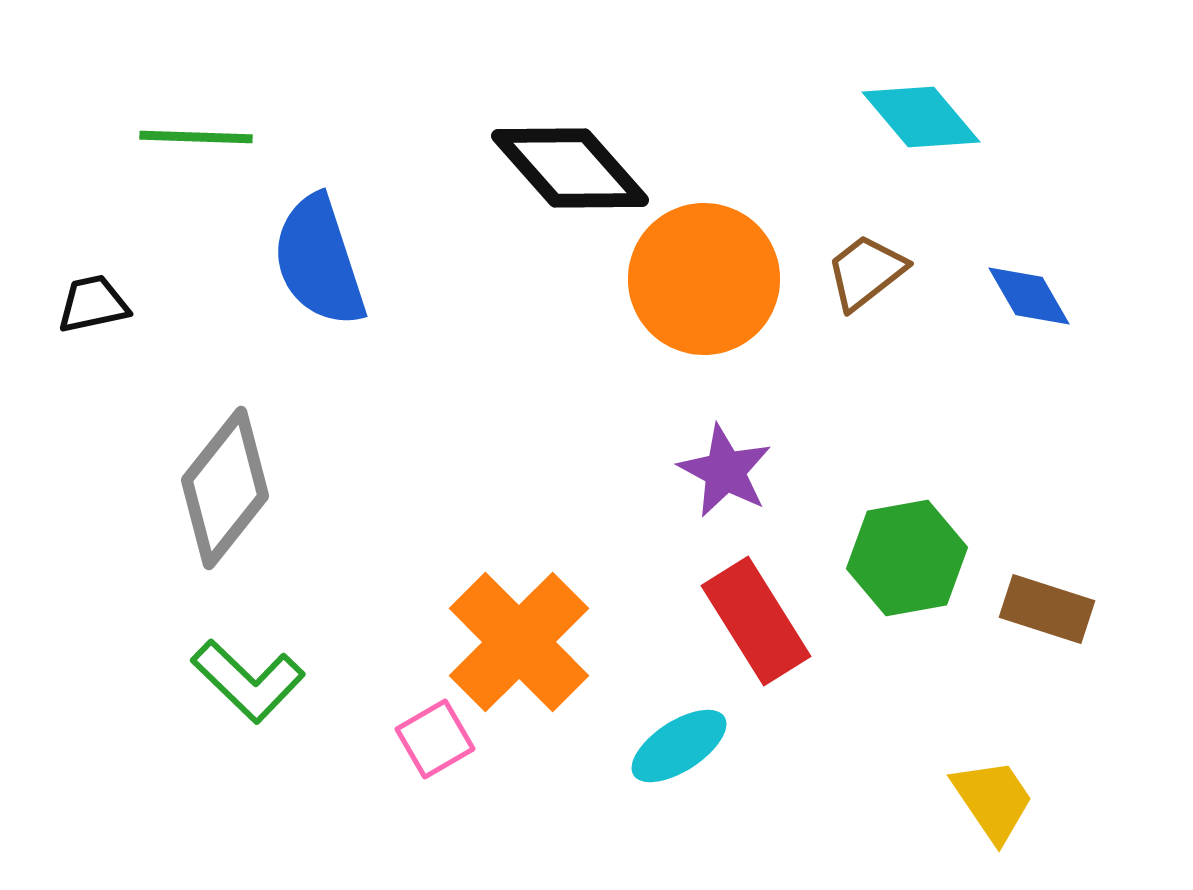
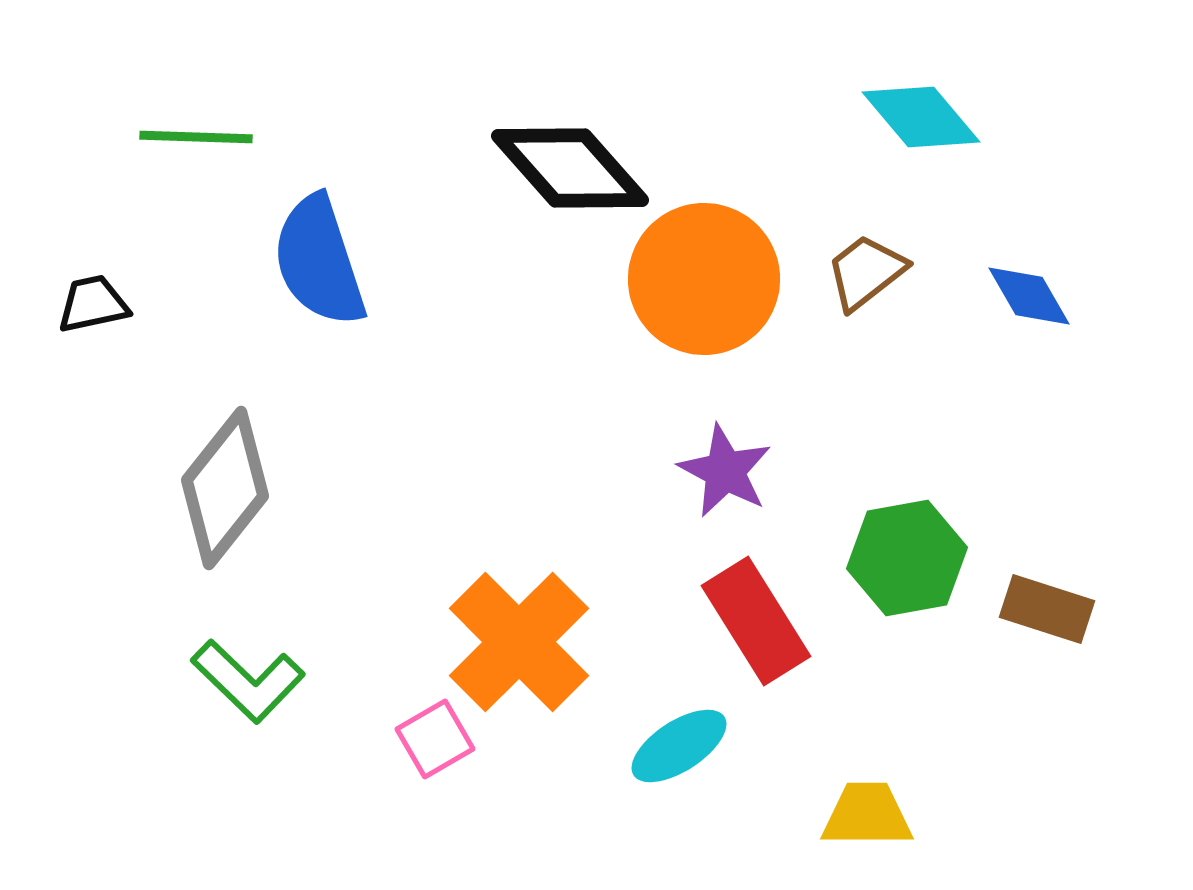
yellow trapezoid: moved 126 px left, 15 px down; rotated 56 degrees counterclockwise
